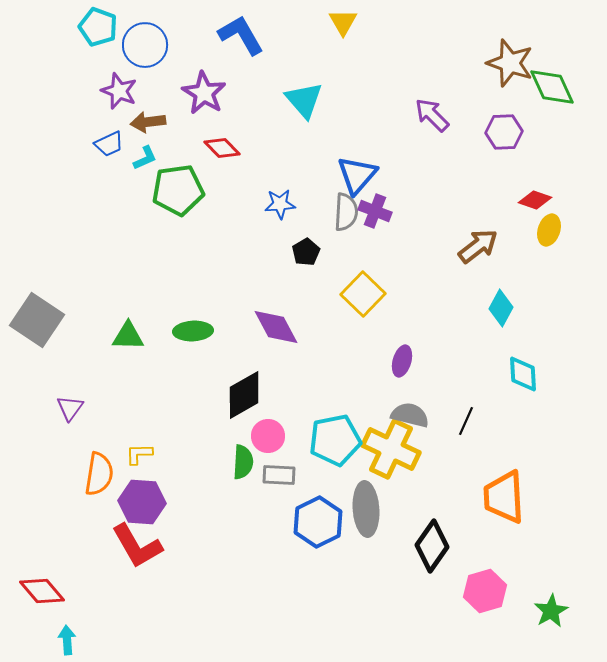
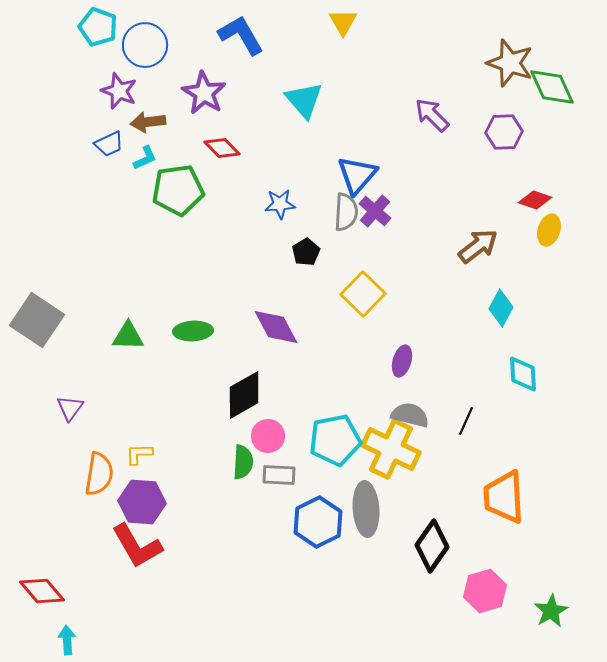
purple cross at (375, 211): rotated 20 degrees clockwise
